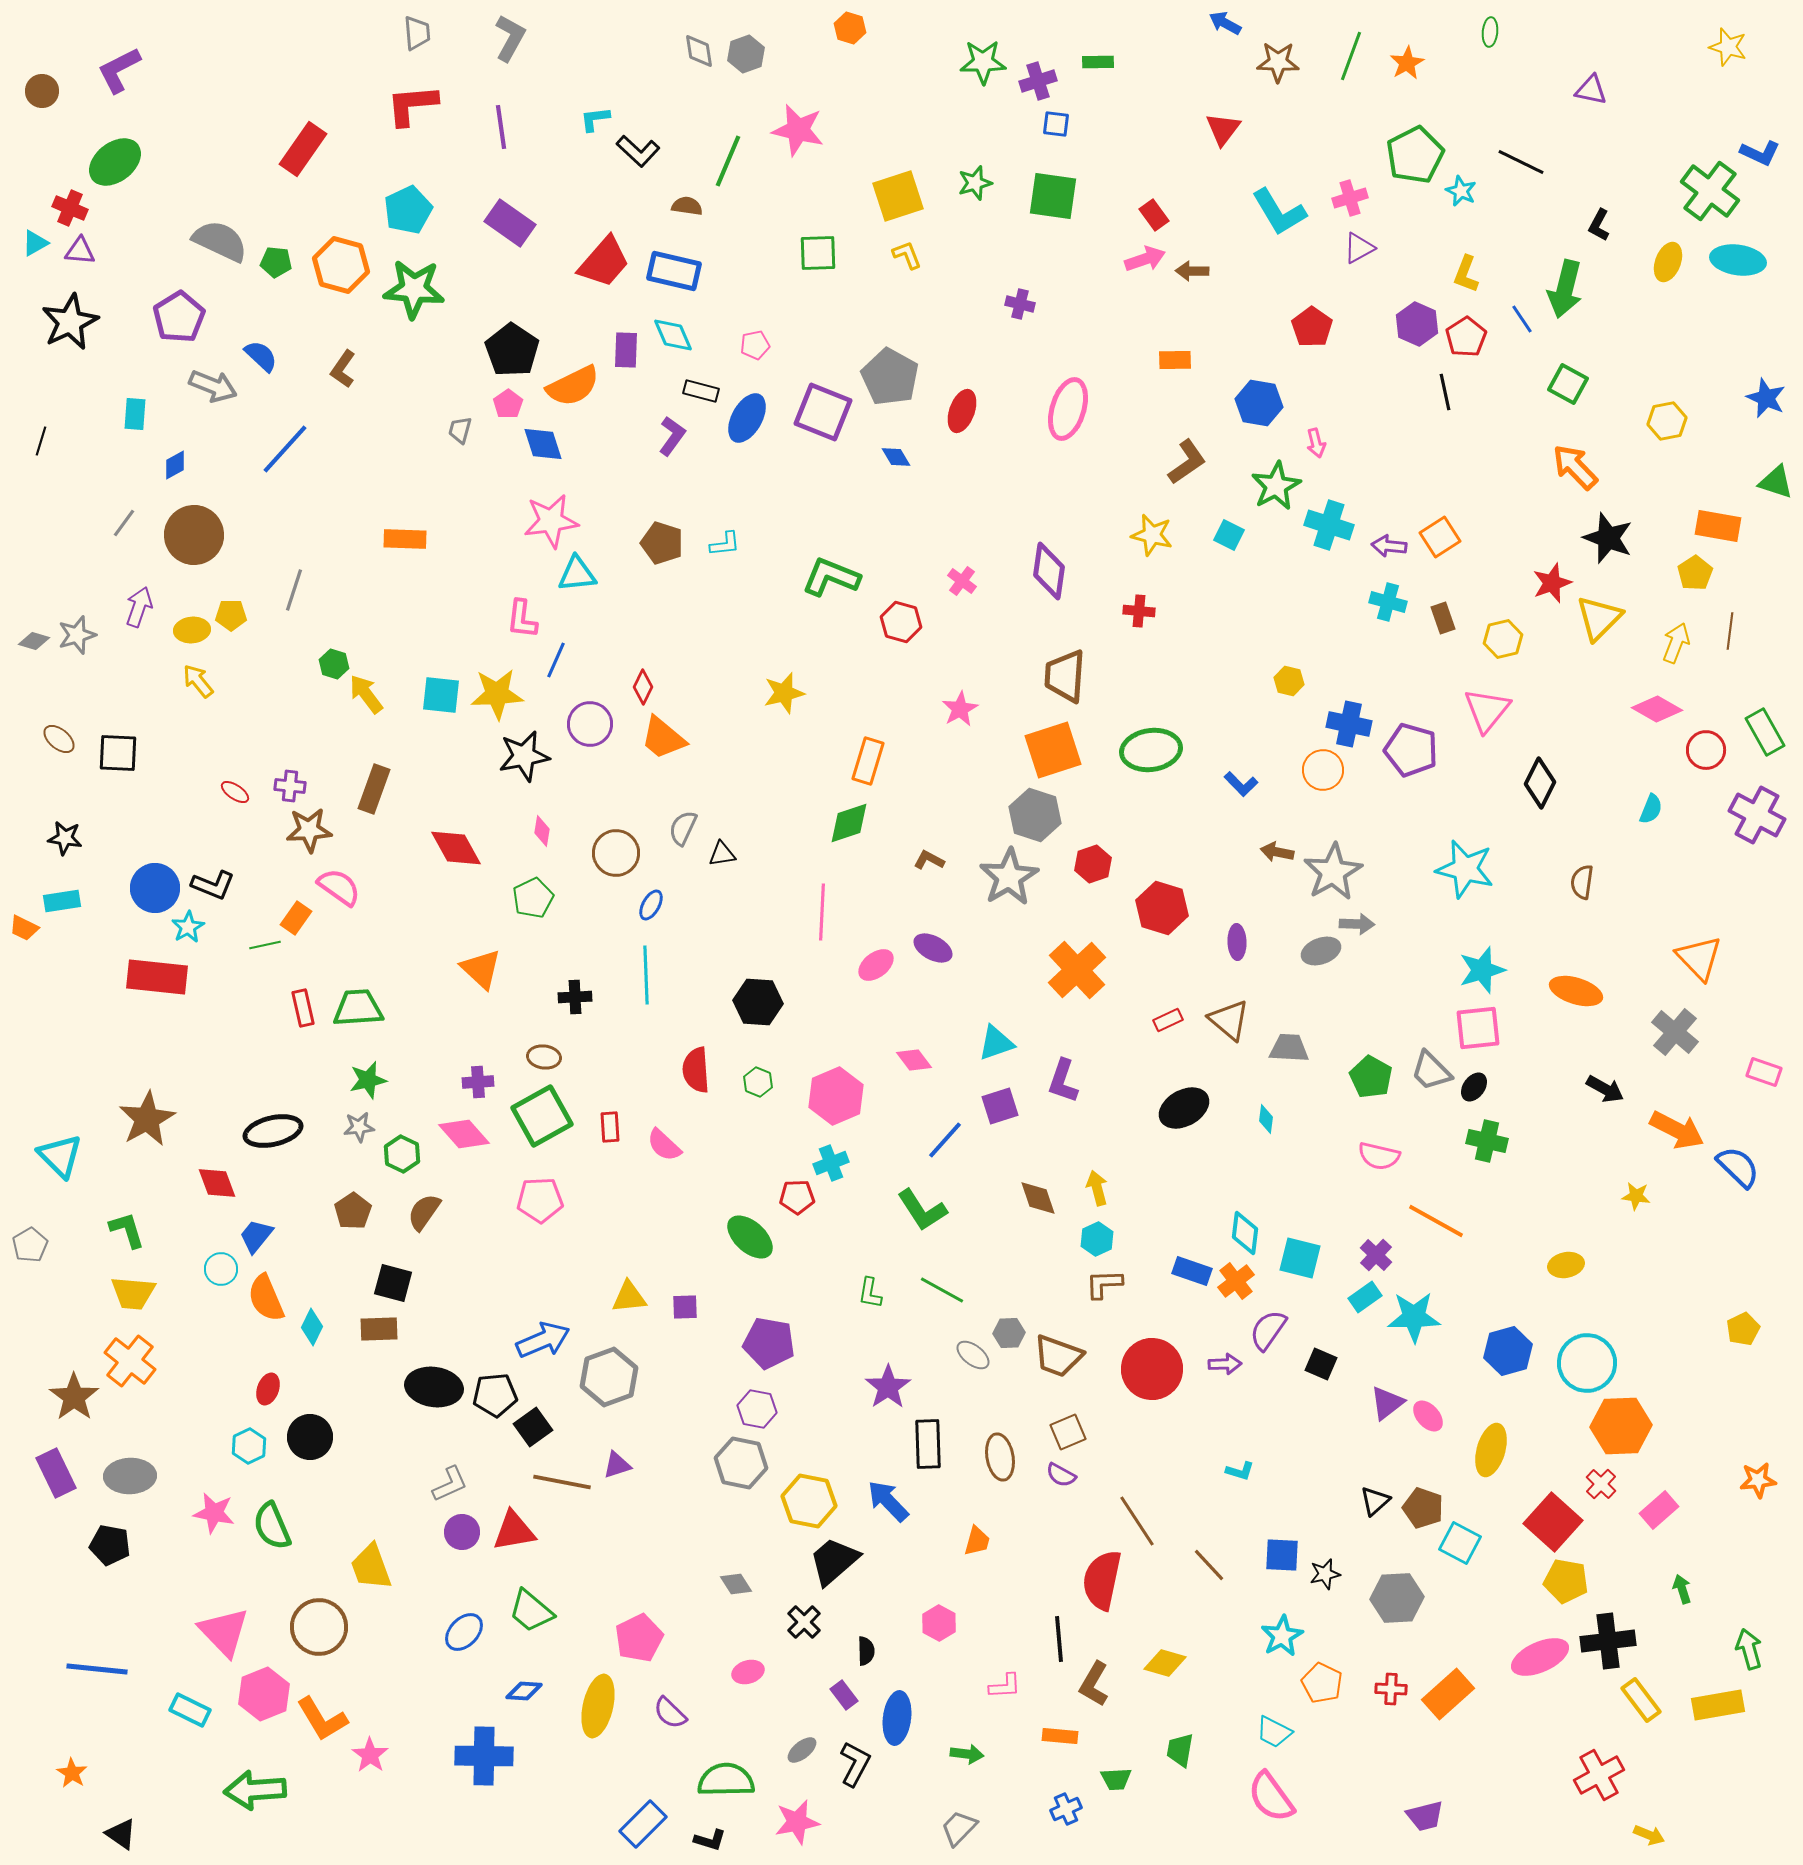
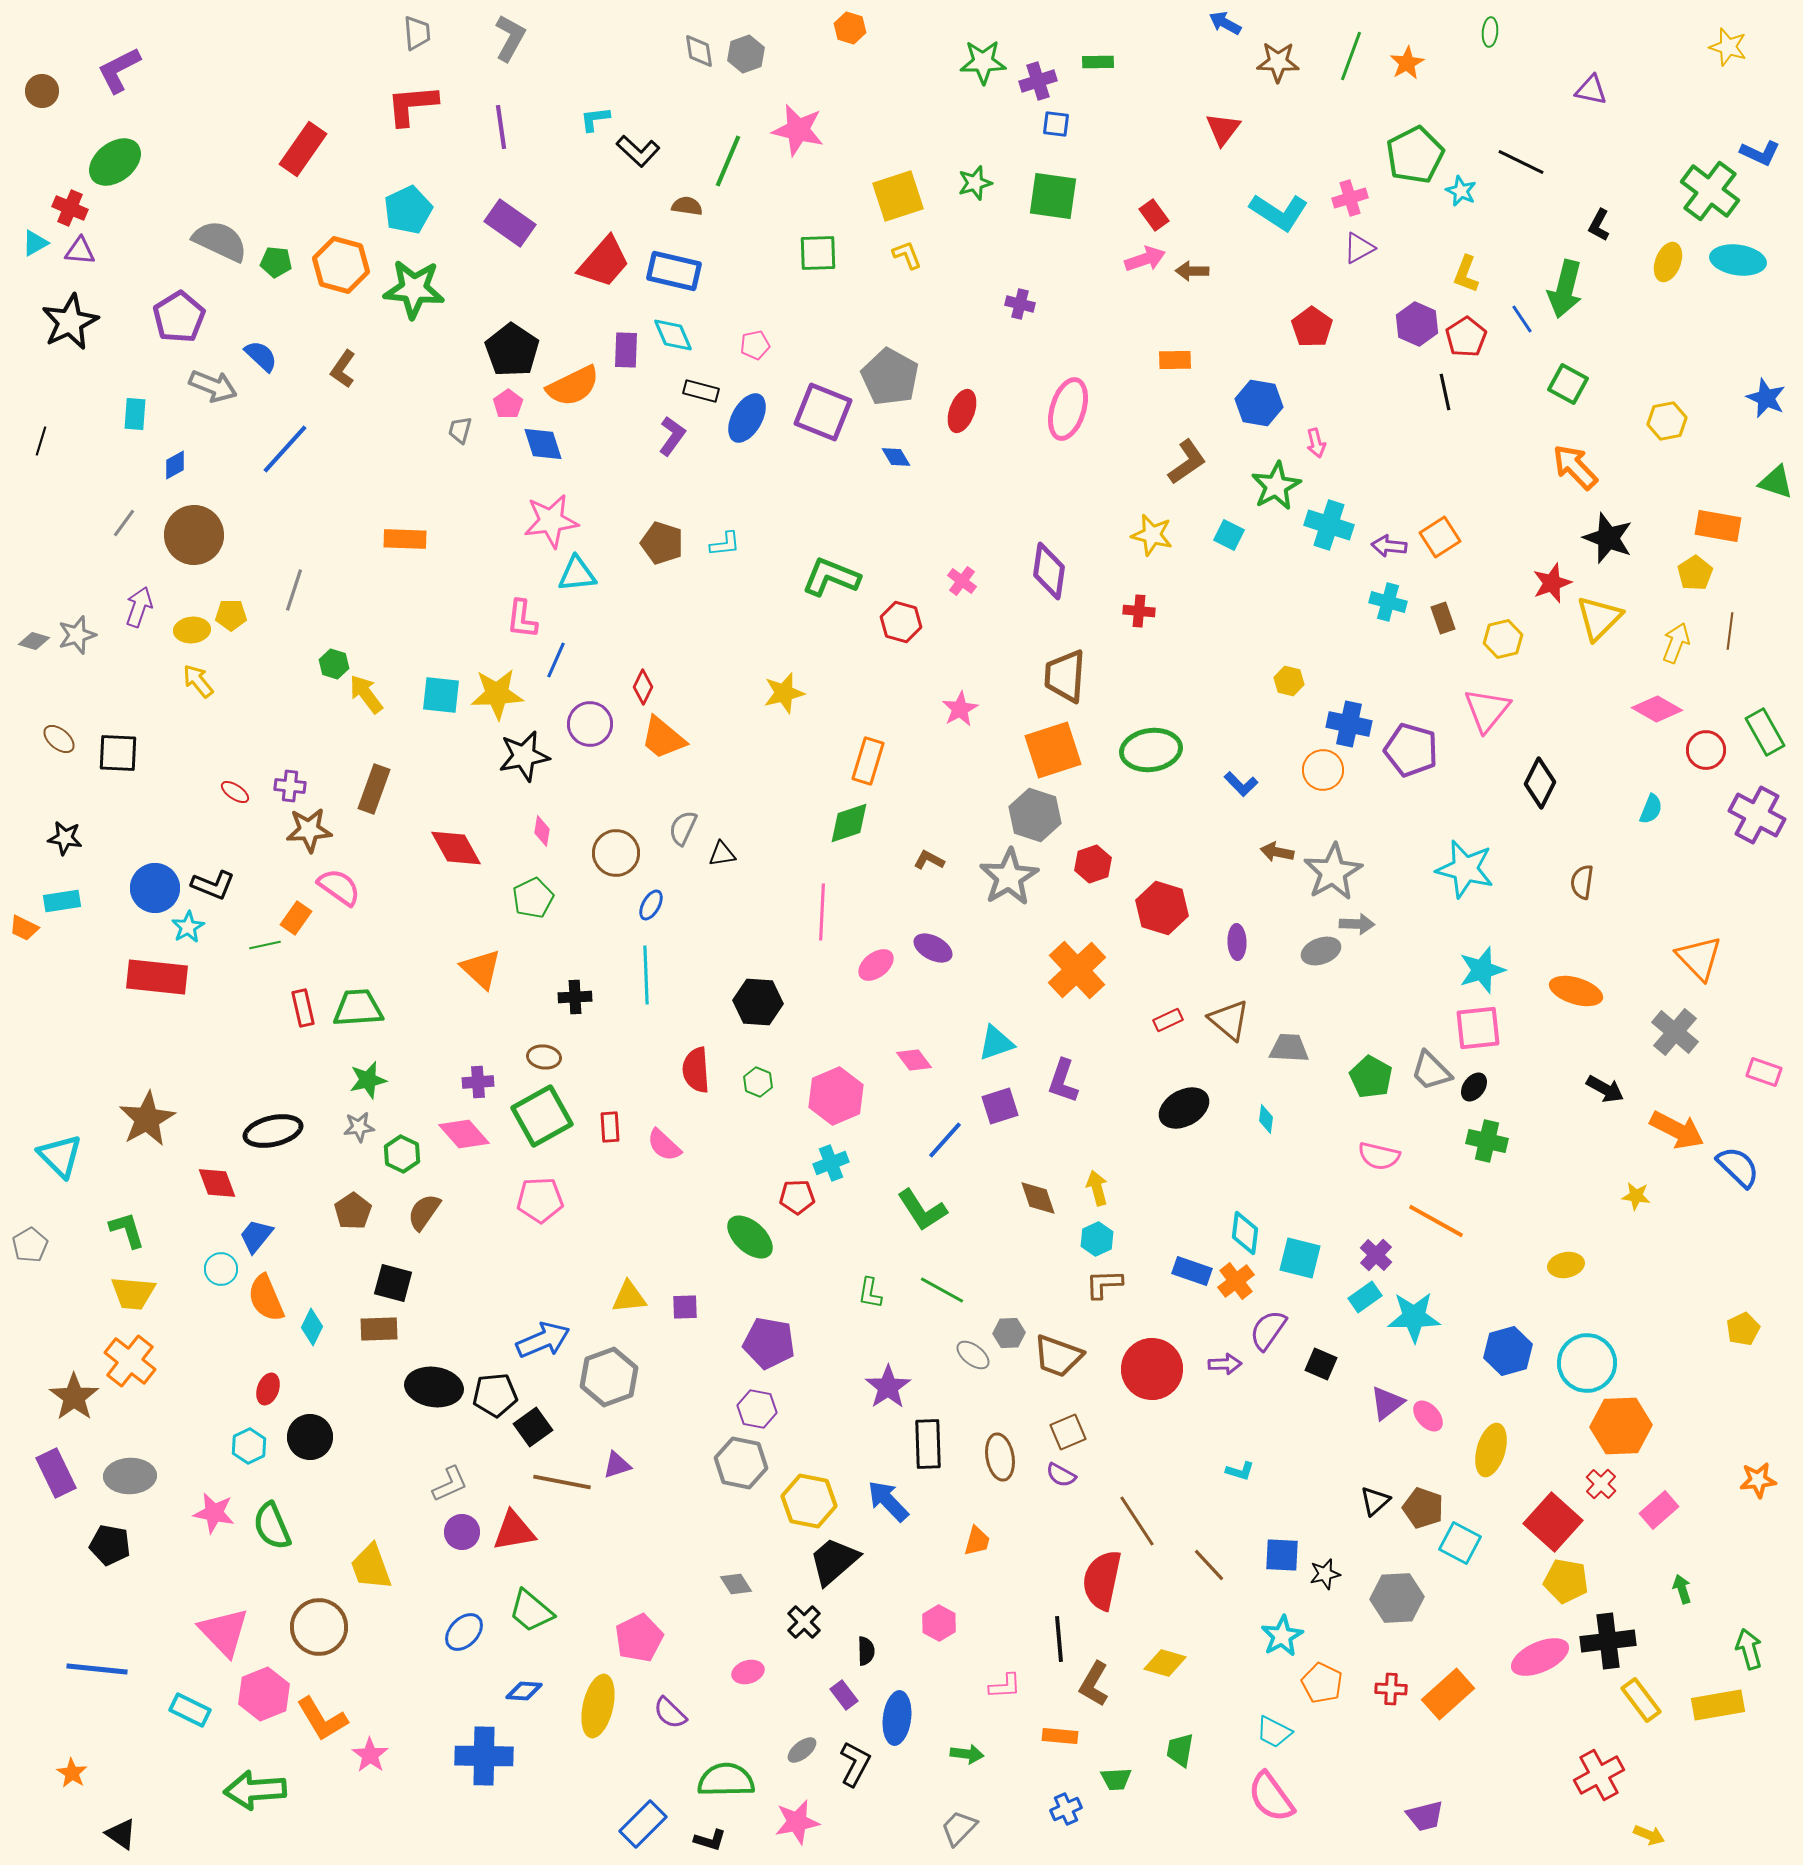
cyan L-shape at (1279, 212): rotated 26 degrees counterclockwise
